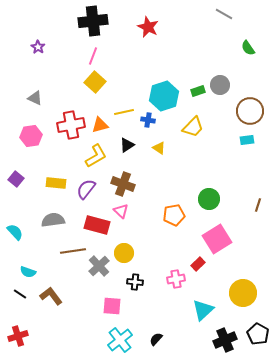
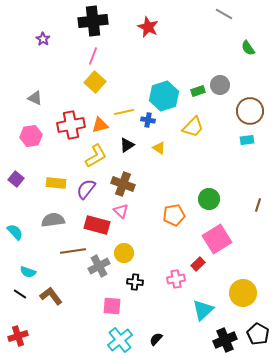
purple star at (38, 47): moved 5 px right, 8 px up
gray cross at (99, 266): rotated 15 degrees clockwise
